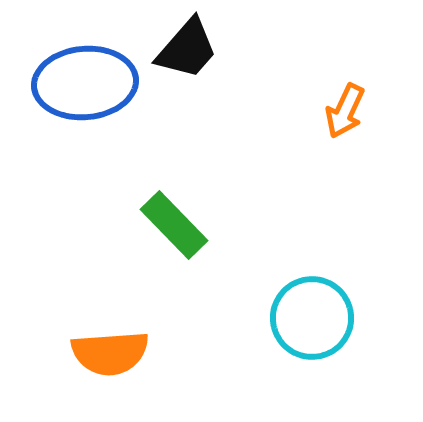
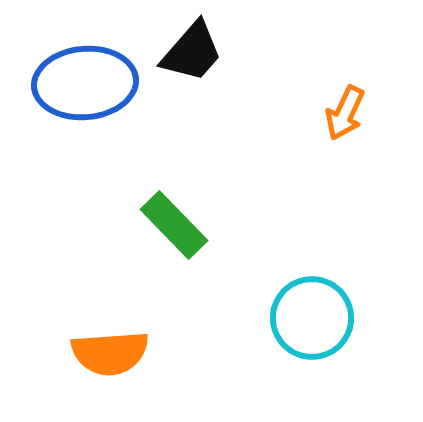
black trapezoid: moved 5 px right, 3 px down
orange arrow: moved 2 px down
